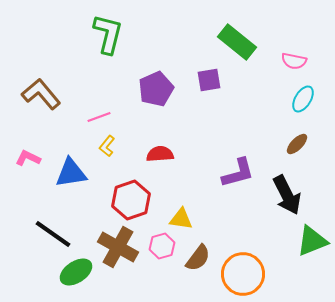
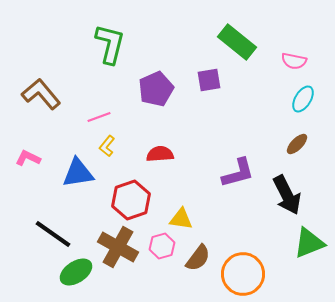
green L-shape: moved 2 px right, 10 px down
blue triangle: moved 7 px right
green triangle: moved 3 px left, 2 px down
